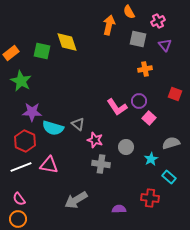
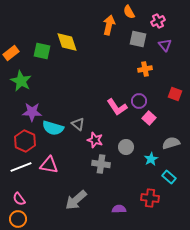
gray arrow: rotated 10 degrees counterclockwise
